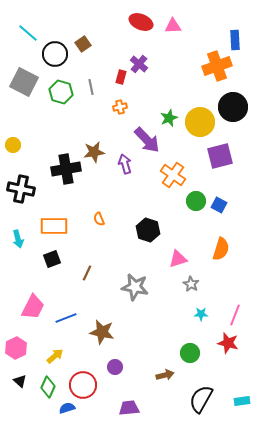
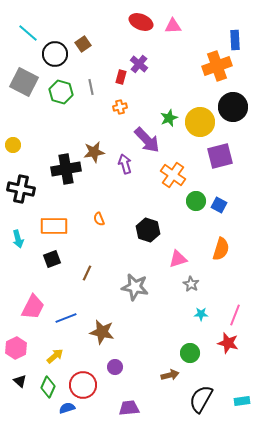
brown arrow at (165, 375): moved 5 px right
